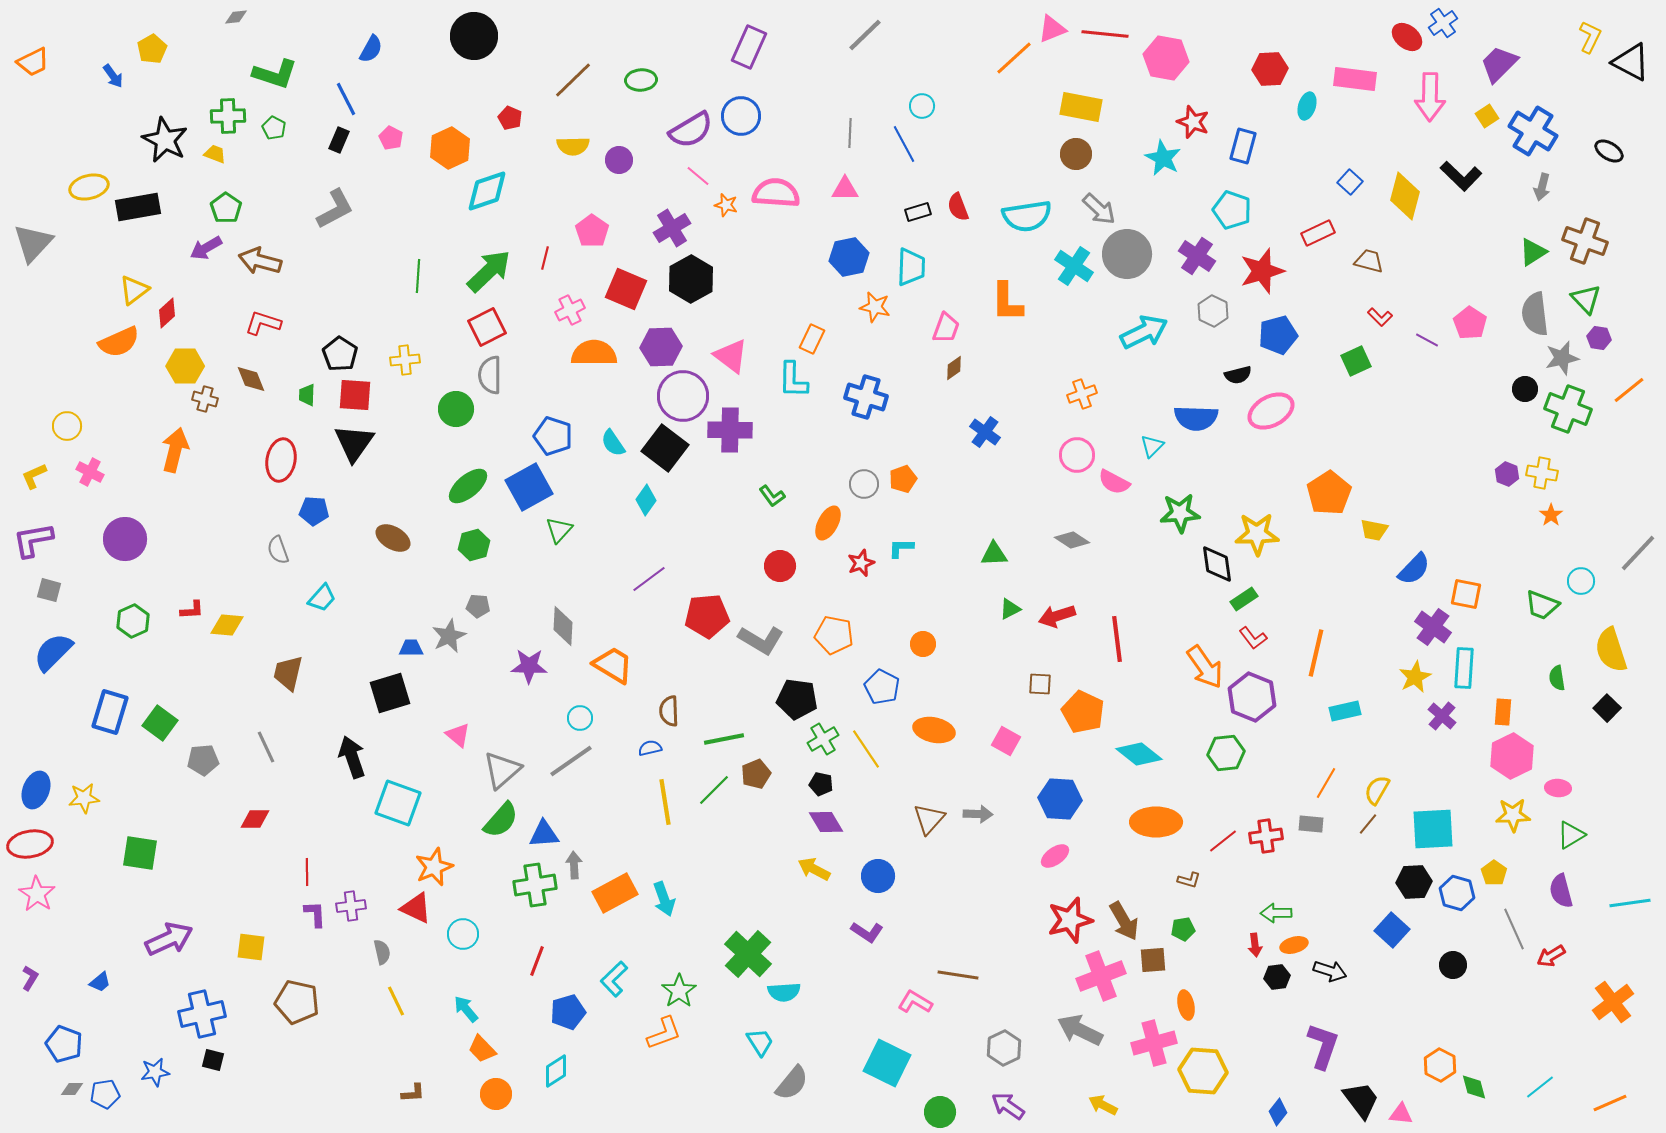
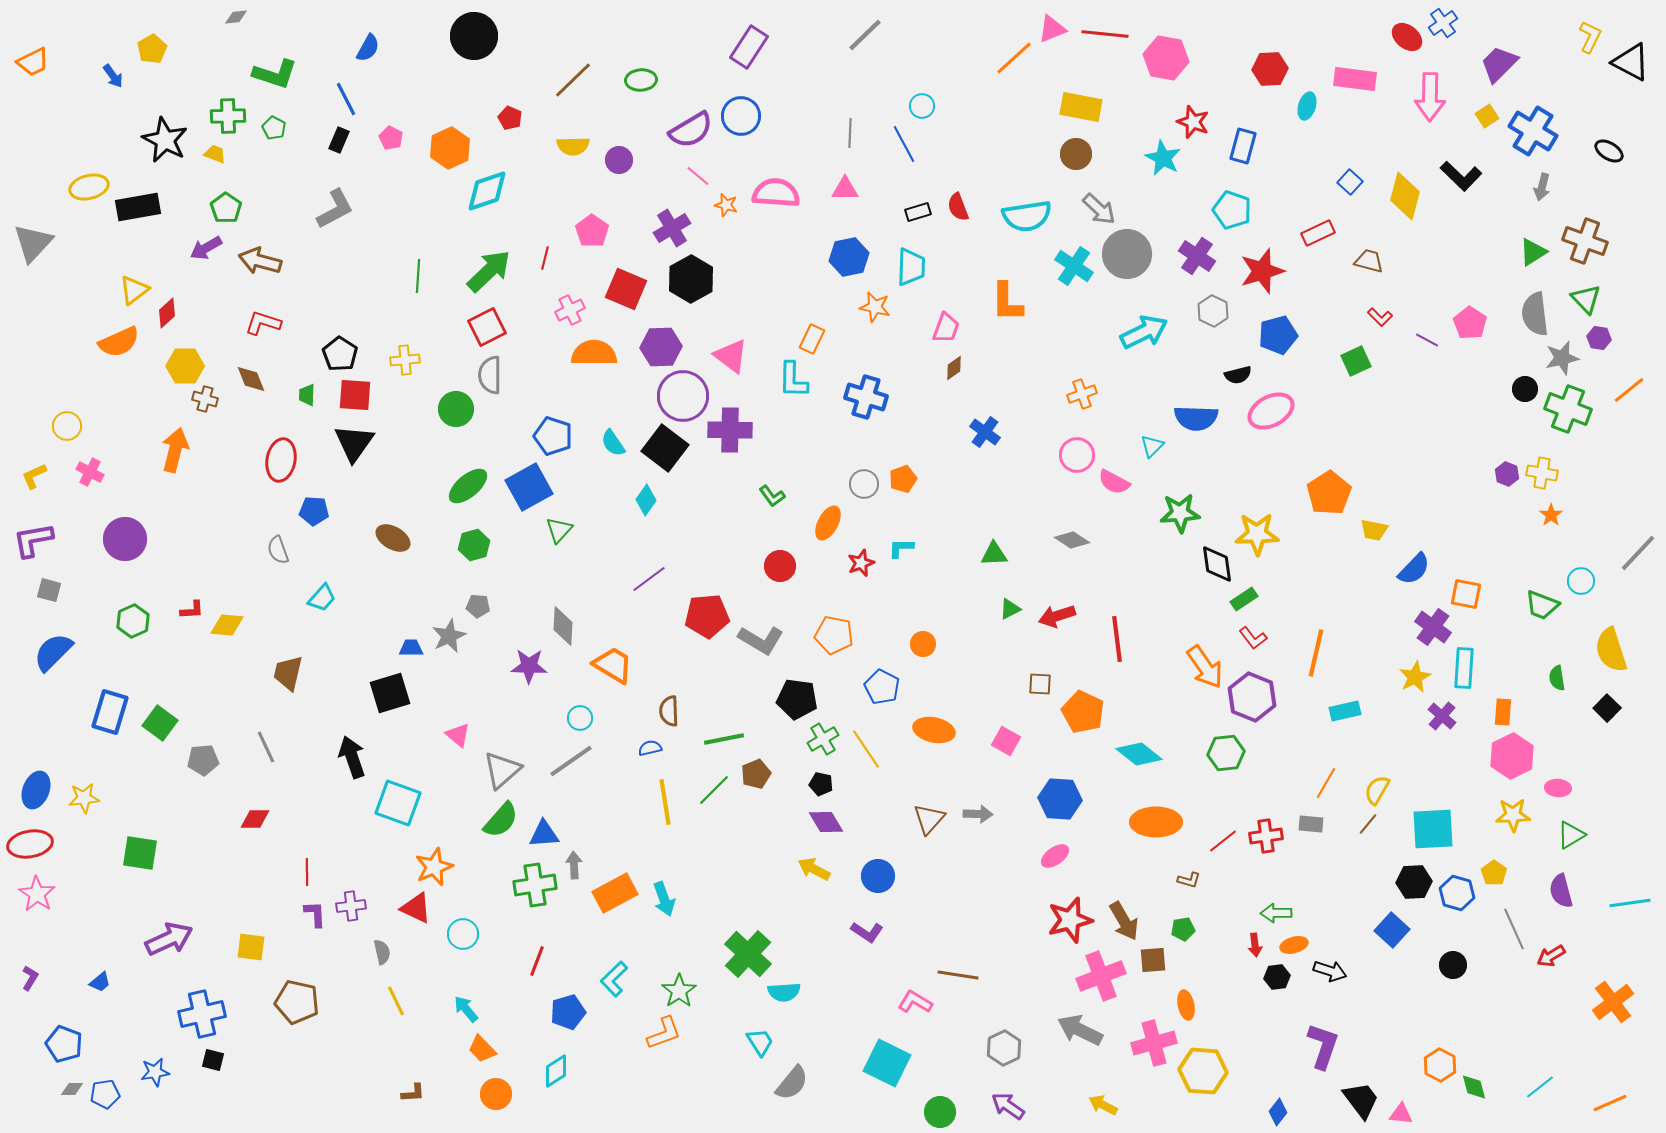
purple rectangle at (749, 47): rotated 9 degrees clockwise
blue semicircle at (371, 49): moved 3 px left, 1 px up
